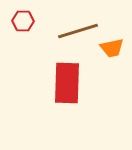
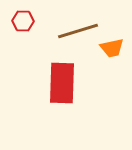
red rectangle: moved 5 px left
